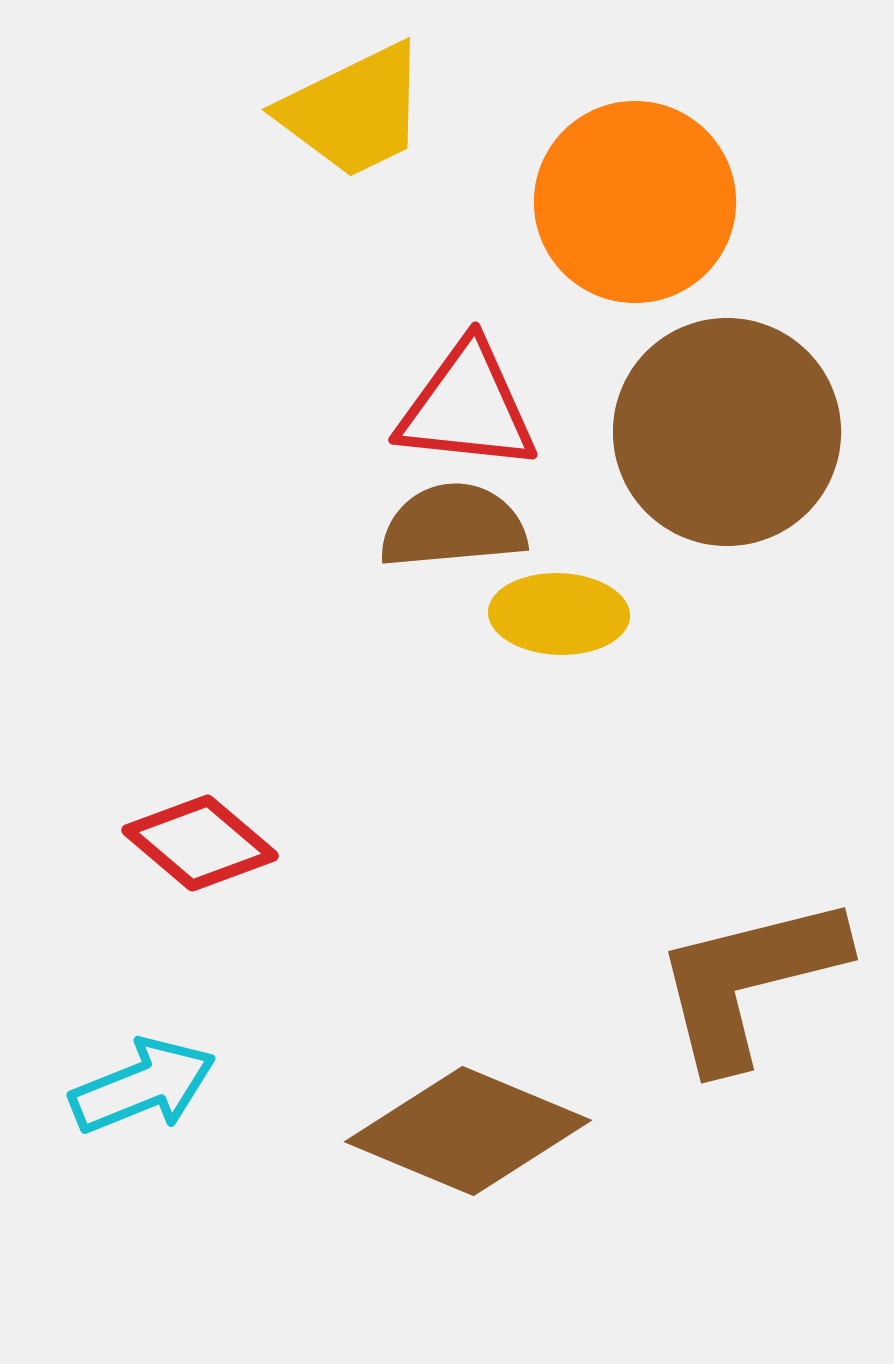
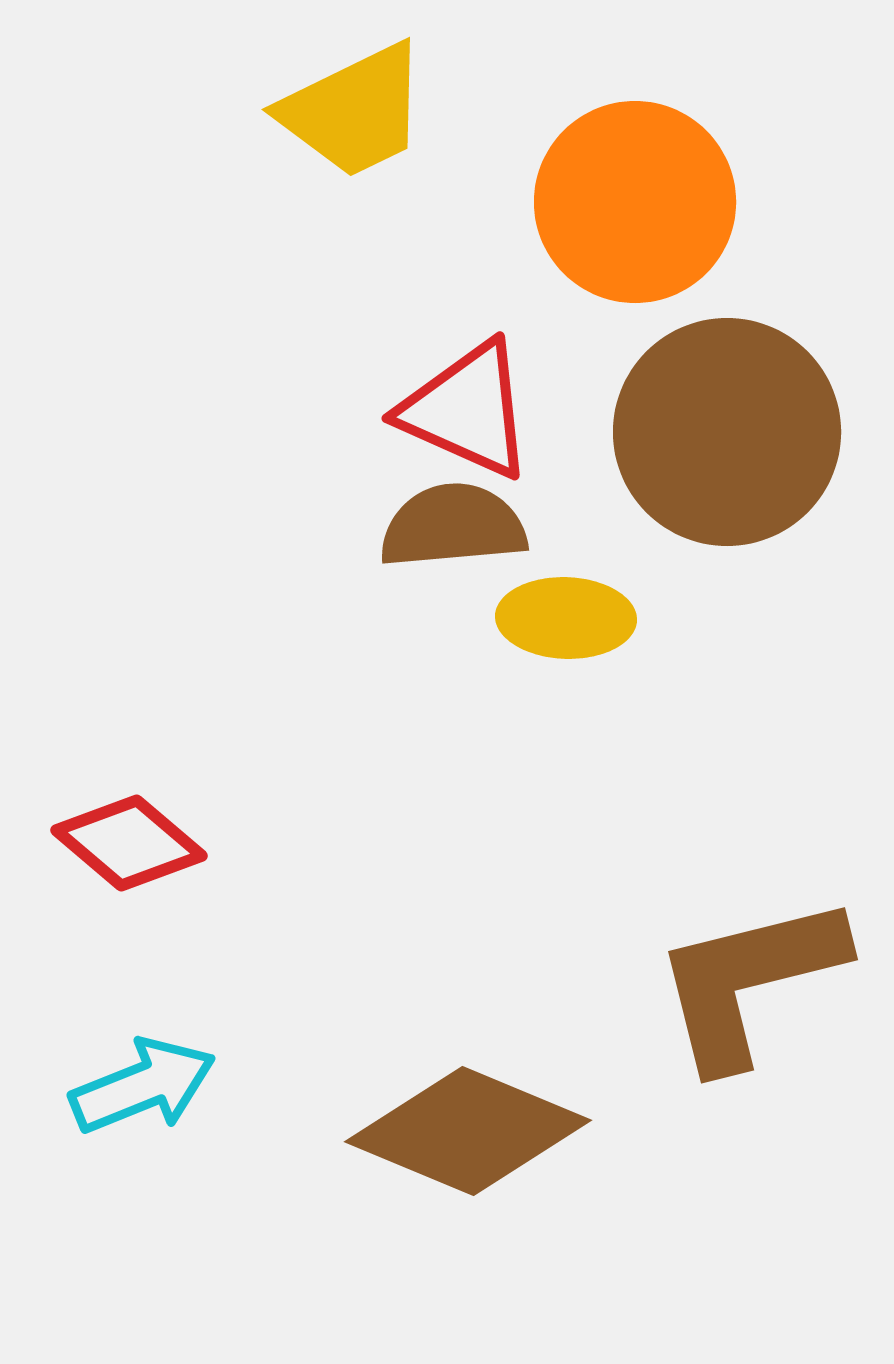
red triangle: moved 3 px down; rotated 18 degrees clockwise
yellow ellipse: moved 7 px right, 4 px down
red diamond: moved 71 px left
